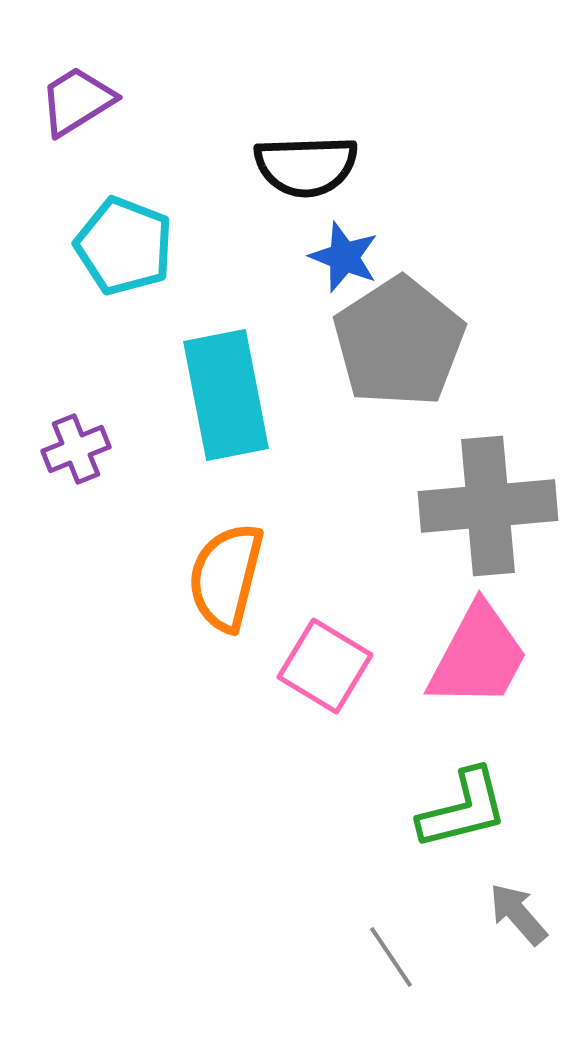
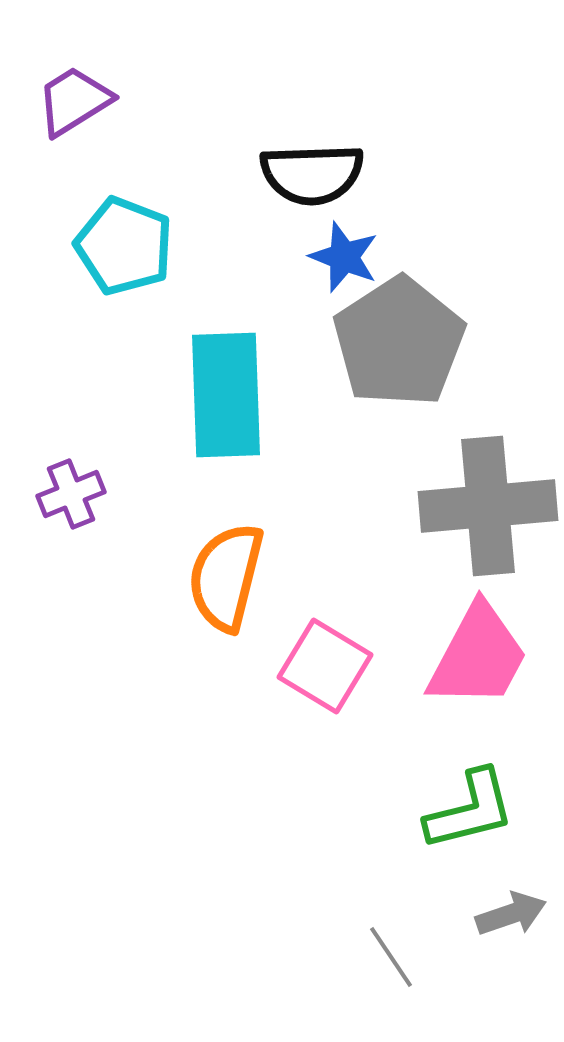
purple trapezoid: moved 3 px left
black semicircle: moved 6 px right, 8 px down
cyan rectangle: rotated 9 degrees clockwise
purple cross: moved 5 px left, 45 px down
green L-shape: moved 7 px right, 1 px down
gray arrow: moved 7 px left; rotated 112 degrees clockwise
